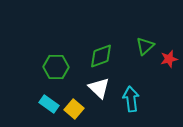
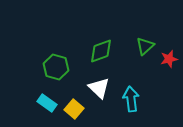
green diamond: moved 5 px up
green hexagon: rotated 15 degrees clockwise
cyan rectangle: moved 2 px left, 1 px up
